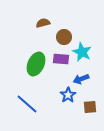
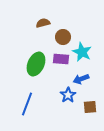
brown circle: moved 1 px left
blue line: rotated 70 degrees clockwise
